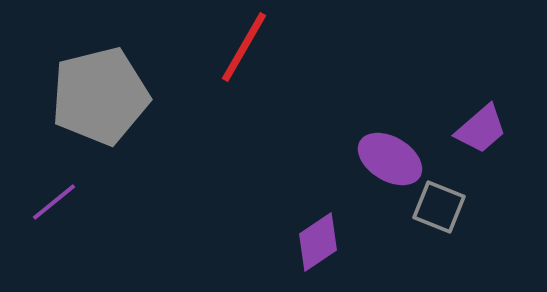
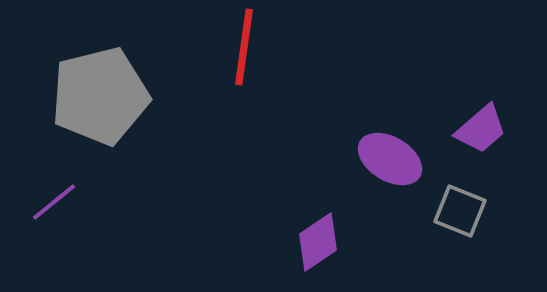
red line: rotated 22 degrees counterclockwise
gray square: moved 21 px right, 4 px down
